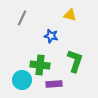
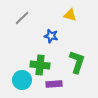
gray line: rotated 21 degrees clockwise
green L-shape: moved 2 px right, 1 px down
